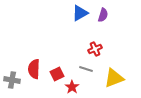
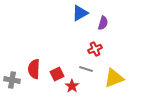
purple semicircle: moved 8 px down
red star: moved 1 px up
